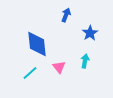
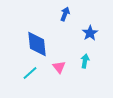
blue arrow: moved 1 px left, 1 px up
